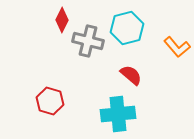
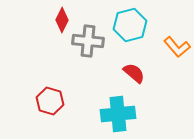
cyan hexagon: moved 3 px right, 3 px up
gray cross: rotated 8 degrees counterclockwise
red semicircle: moved 3 px right, 2 px up
